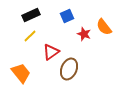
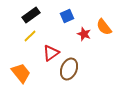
black rectangle: rotated 12 degrees counterclockwise
red triangle: moved 1 px down
